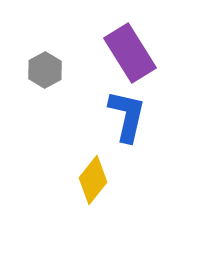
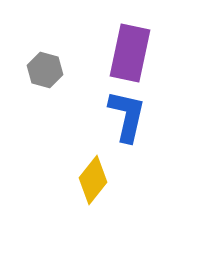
purple rectangle: rotated 44 degrees clockwise
gray hexagon: rotated 16 degrees counterclockwise
